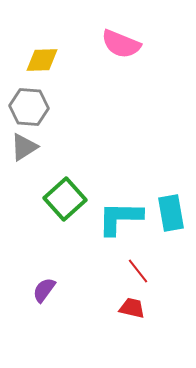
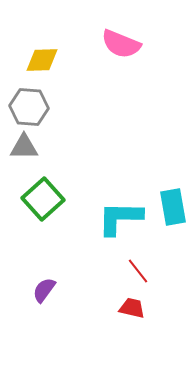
gray triangle: rotated 32 degrees clockwise
green square: moved 22 px left
cyan rectangle: moved 2 px right, 6 px up
